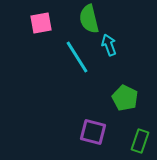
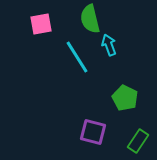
green semicircle: moved 1 px right
pink square: moved 1 px down
green rectangle: moved 2 px left; rotated 15 degrees clockwise
